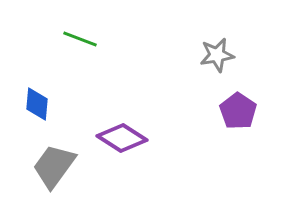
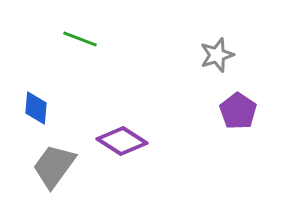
gray star: rotated 8 degrees counterclockwise
blue diamond: moved 1 px left, 4 px down
purple diamond: moved 3 px down
